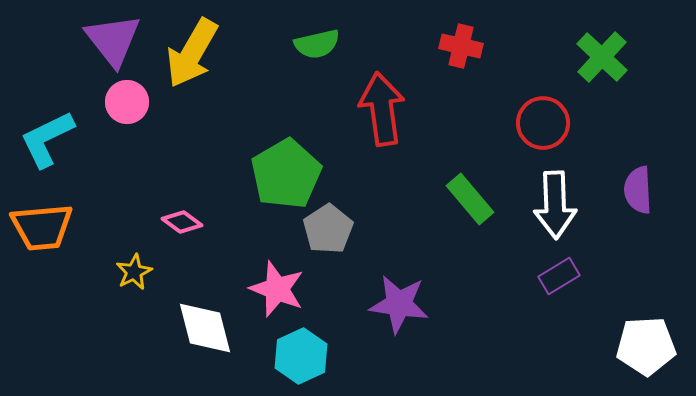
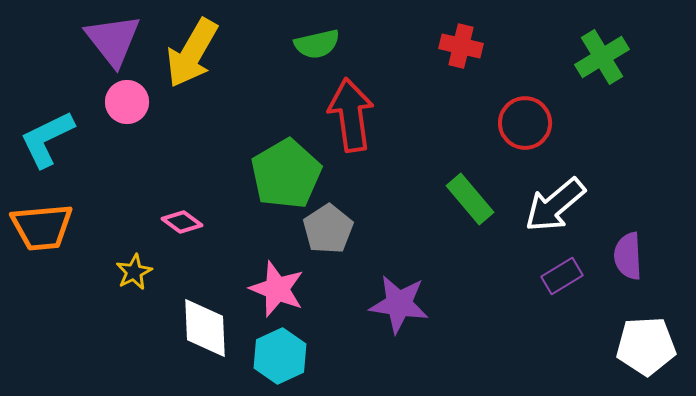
green cross: rotated 16 degrees clockwise
red arrow: moved 31 px left, 6 px down
red circle: moved 18 px left
purple semicircle: moved 10 px left, 66 px down
white arrow: rotated 52 degrees clockwise
purple rectangle: moved 3 px right
white diamond: rotated 12 degrees clockwise
cyan hexagon: moved 21 px left
